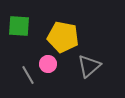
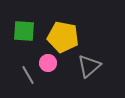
green square: moved 5 px right, 5 px down
pink circle: moved 1 px up
